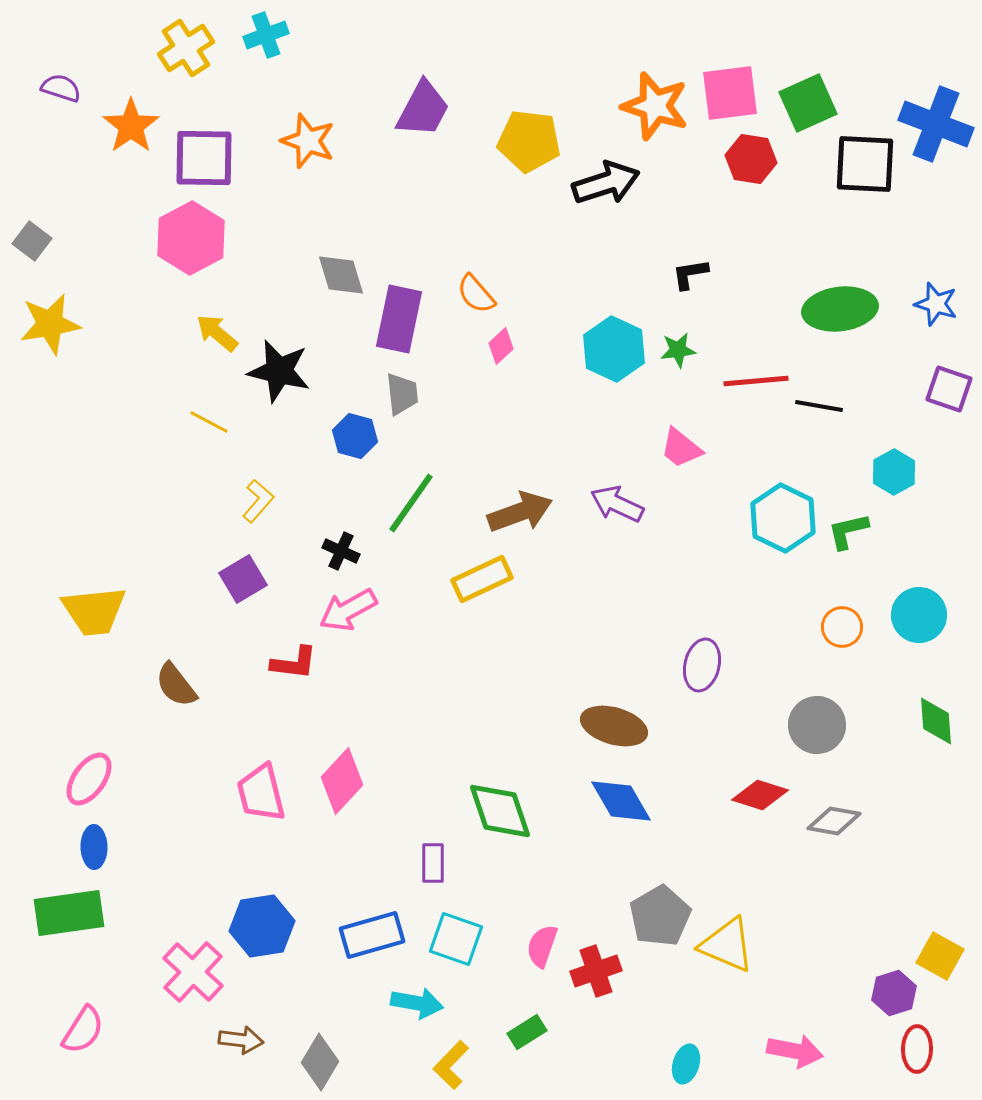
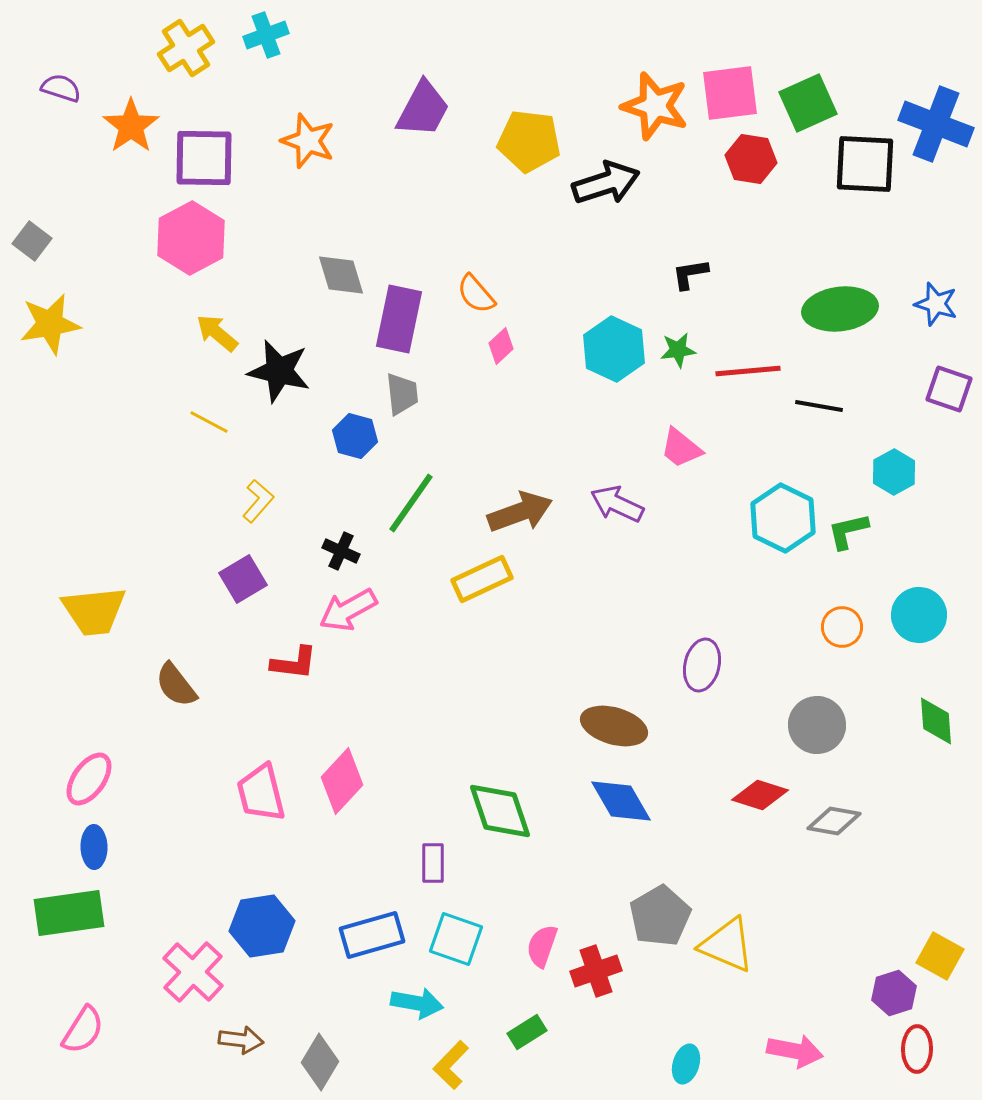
red line at (756, 381): moved 8 px left, 10 px up
